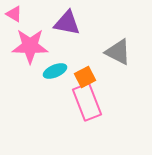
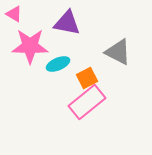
cyan ellipse: moved 3 px right, 7 px up
orange square: moved 2 px right, 1 px down
pink rectangle: rotated 72 degrees clockwise
